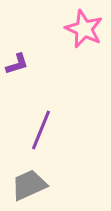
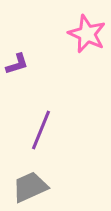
pink star: moved 3 px right, 5 px down
gray trapezoid: moved 1 px right, 2 px down
